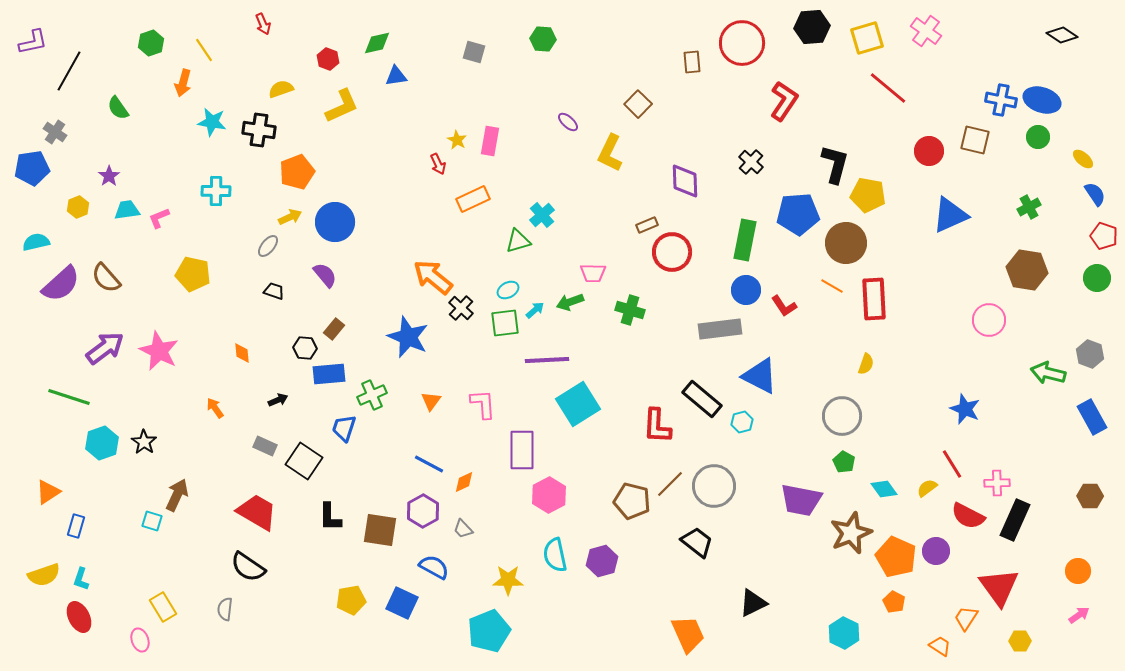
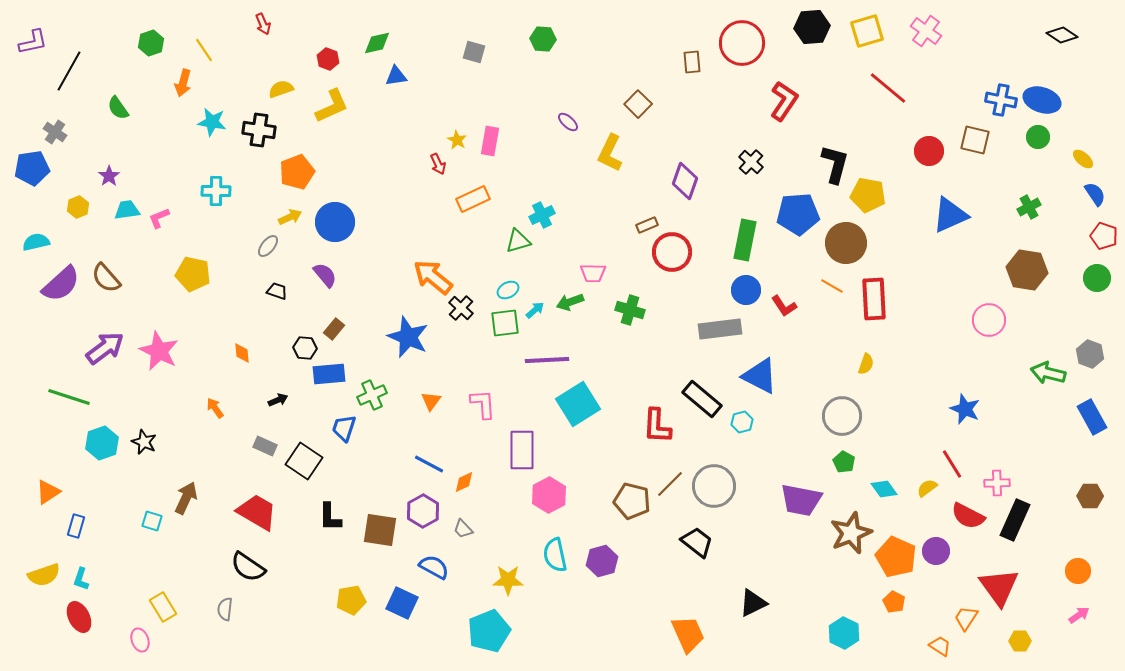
yellow square at (867, 38): moved 7 px up
yellow L-shape at (342, 106): moved 10 px left
purple diamond at (685, 181): rotated 21 degrees clockwise
cyan cross at (542, 215): rotated 15 degrees clockwise
black trapezoid at (274, 291): moved 3 px right
black star at (144, 442): rotated 10 degrees counterclockwise
brown arrow at (177, 495): moved 9 px right, 3 px down
